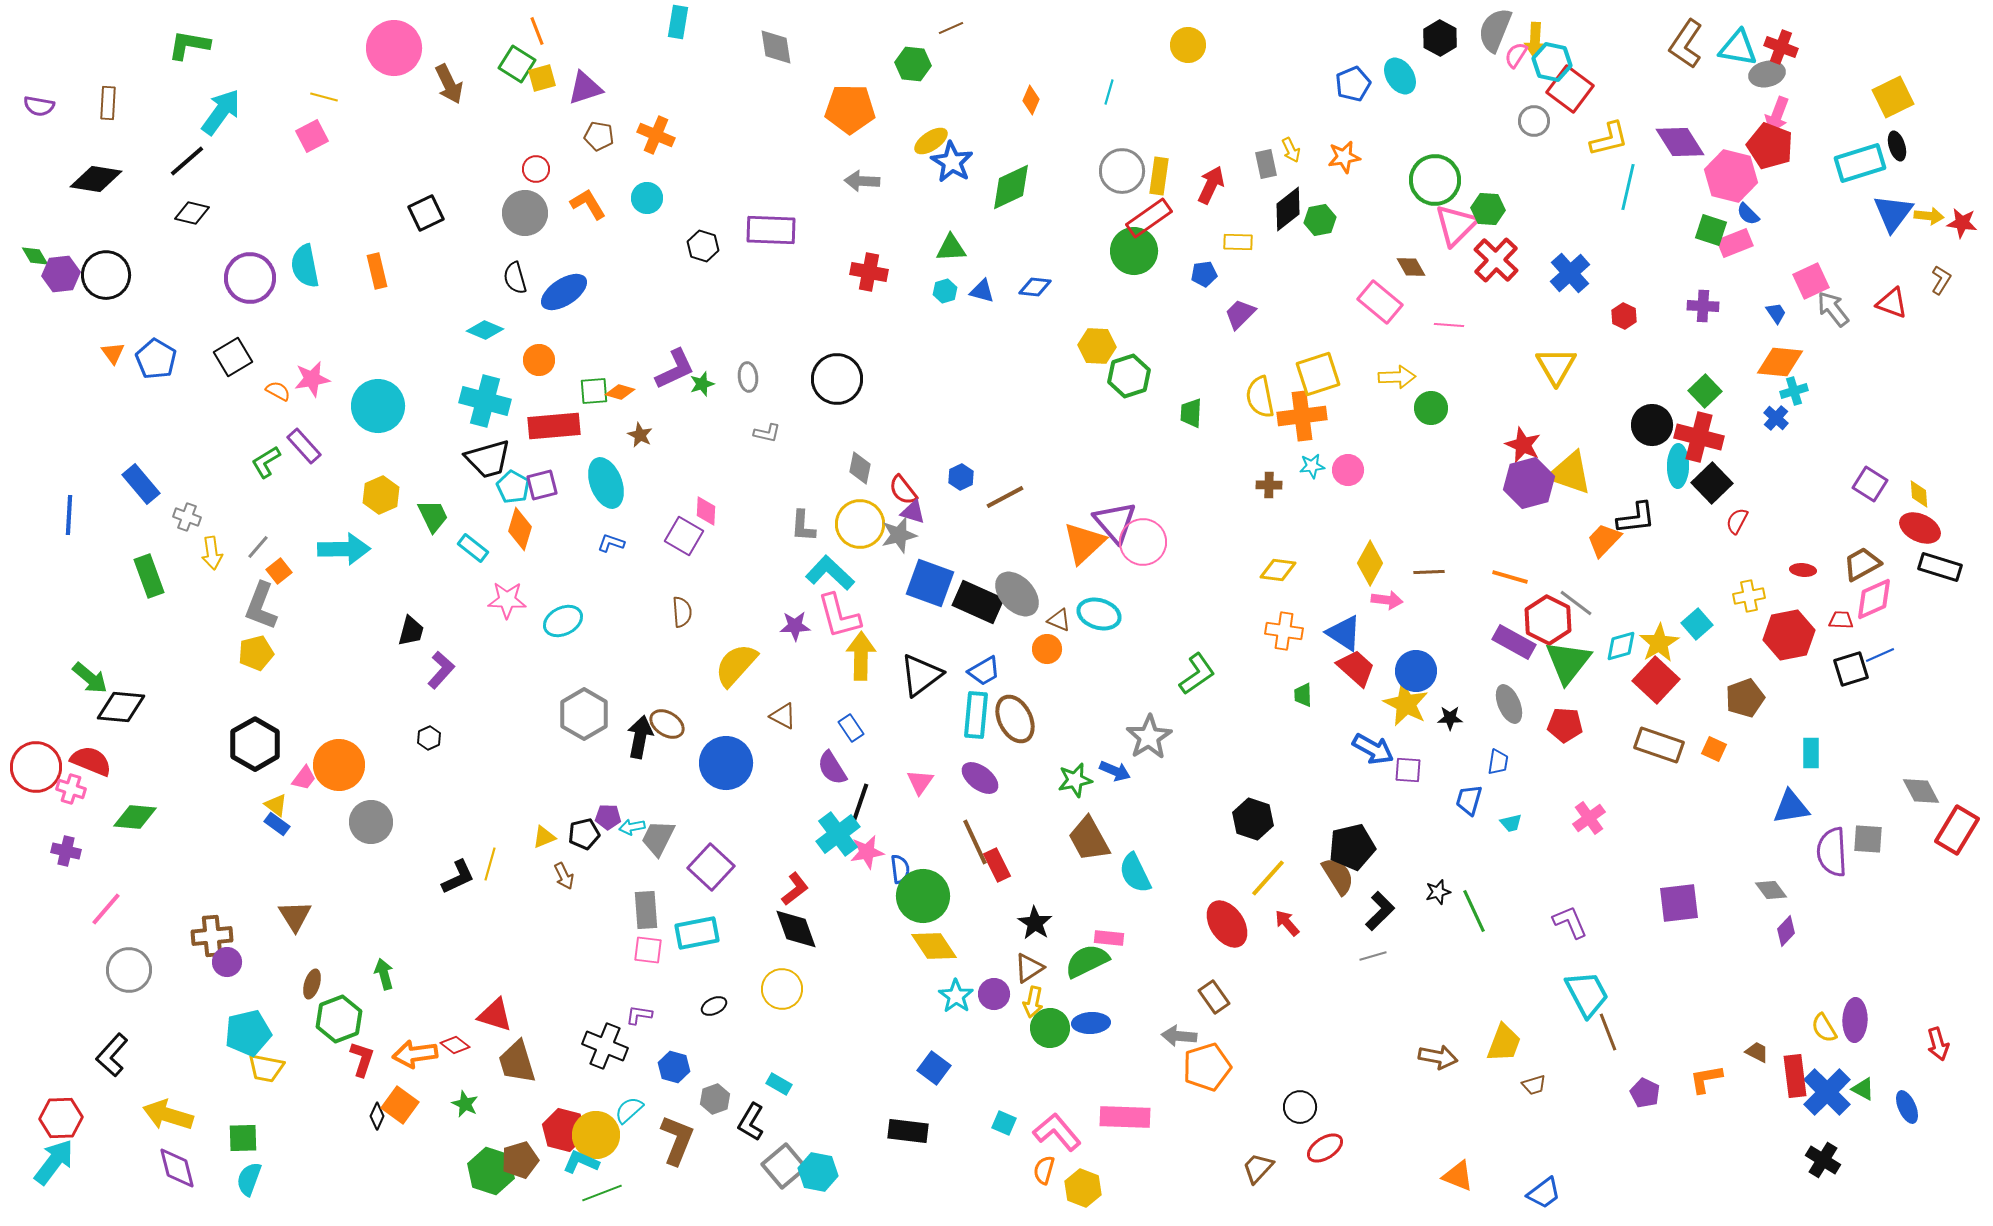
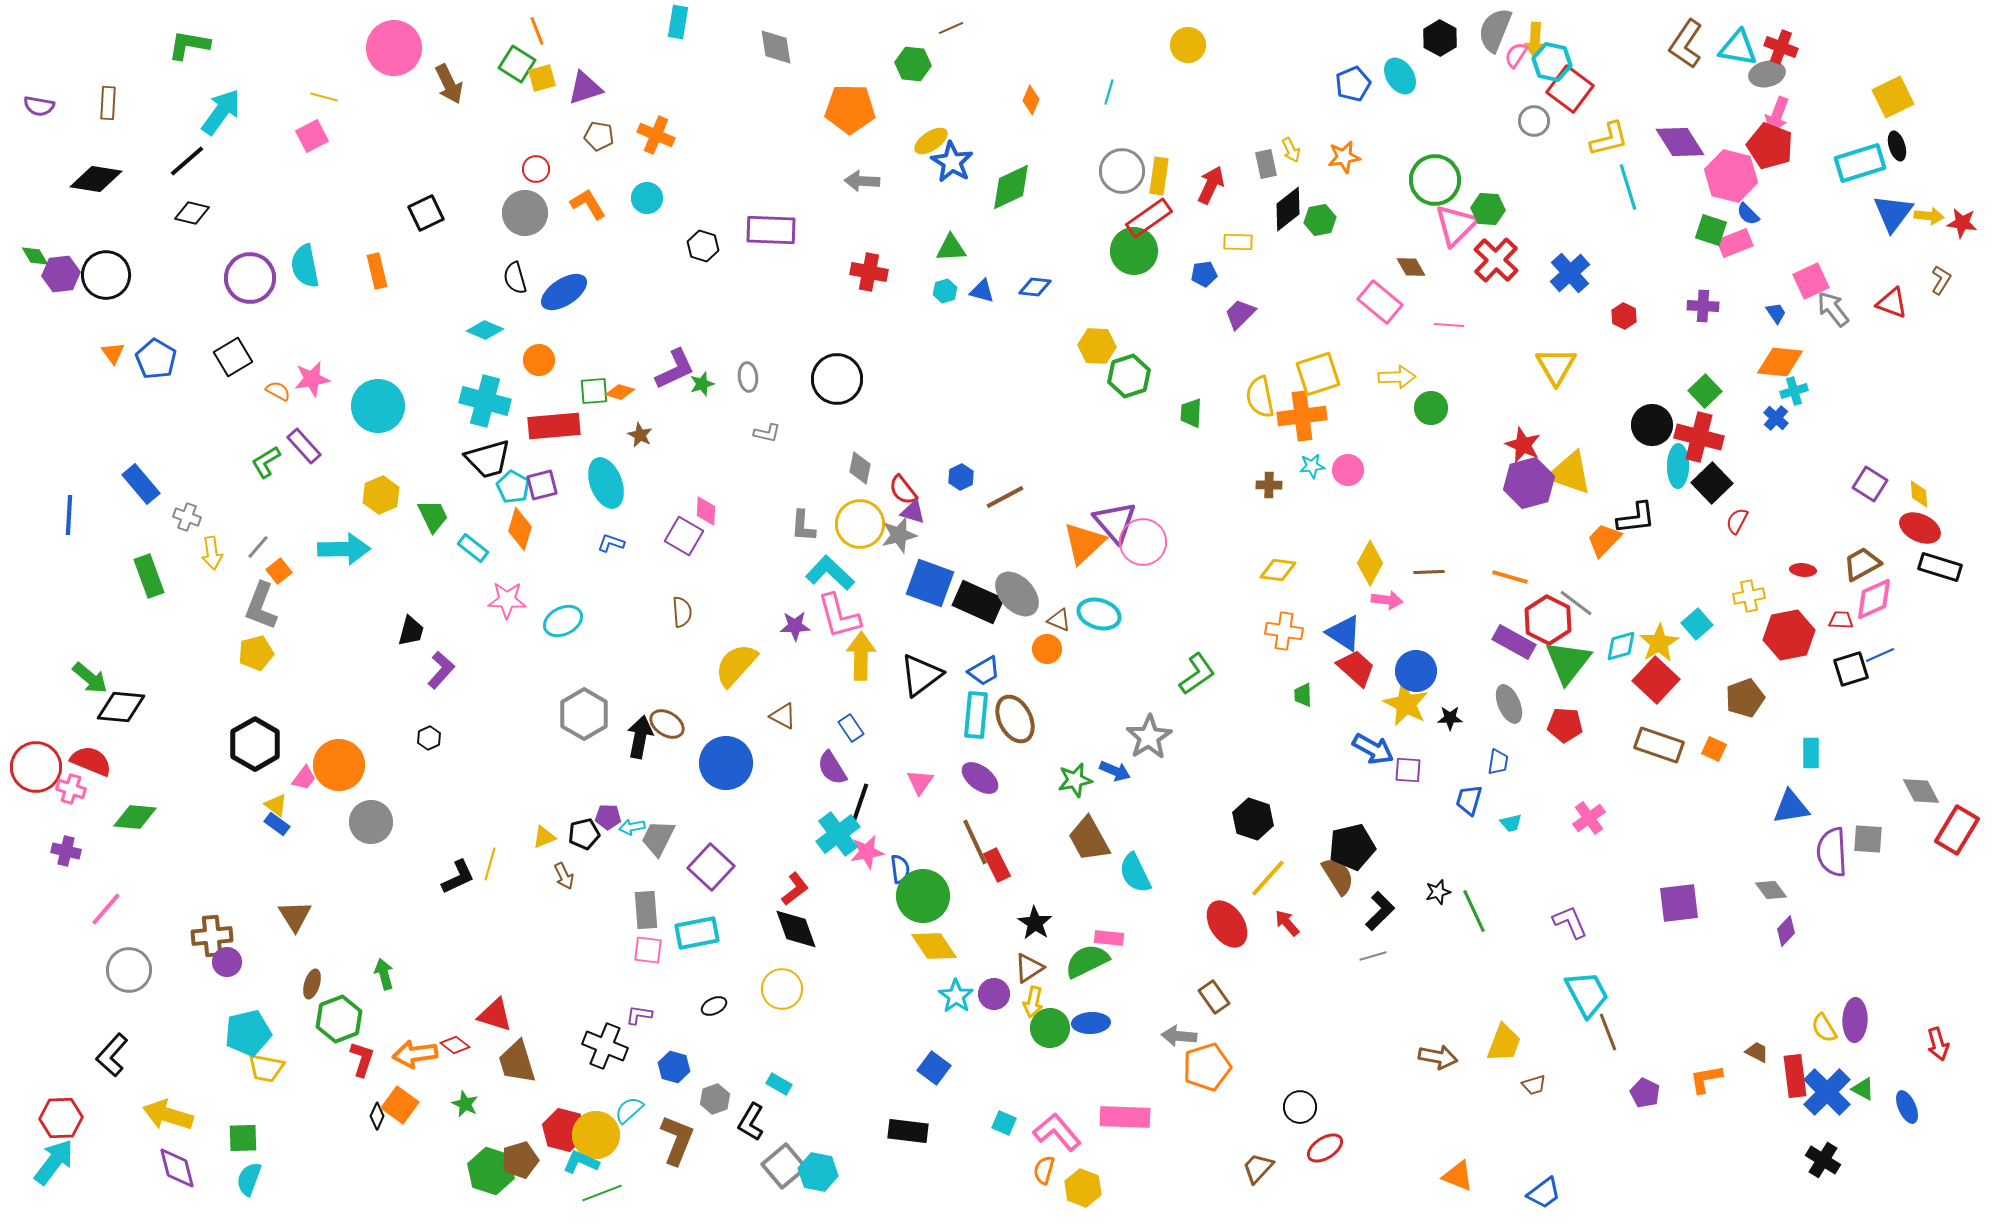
cyan line at (1628, 187): rotated 30 degrees counterclockwise
